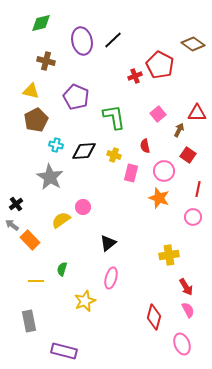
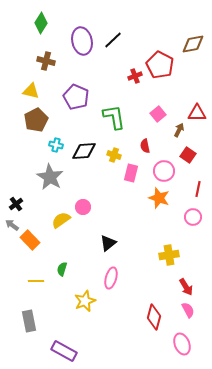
green diamond at (41, 23): rotated 45 degrees counterclockwise
brown diamond at (193, 44): rotated 45 degrees counterclockwise
purple rectangle at (64, 351): rotated 15 degrees clockwise
